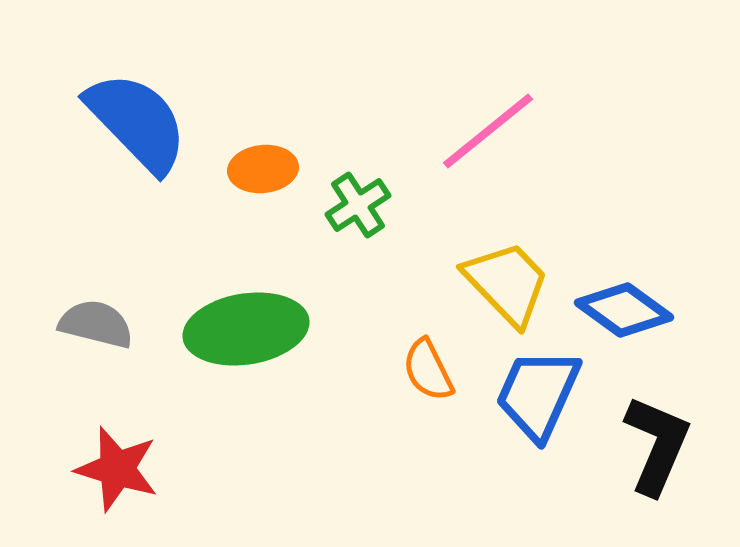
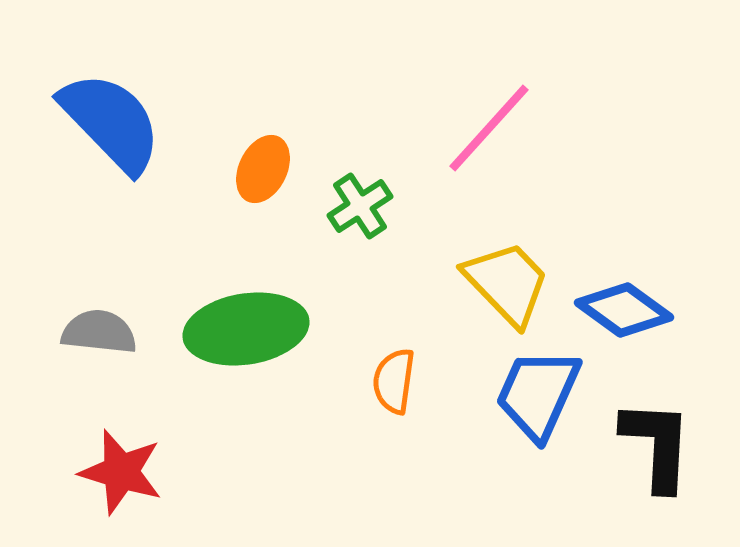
blue semicircle: moved 26 px left
pink line: moved 1 px right, 3 px up; rotated 9 degrees counterclockwise
orange ellipse: rotated 58 degrees counterclockwise
green cross: moved 2 px right, 1 px down
gray semicircle: moved 3 px right, 8 px down; rotated 8 degrees counterclockwise
orange semicircle: moved 34 px left, 11 px down; rotated 34 degrees clockwise
black L-shape: rotated 20 degrees counterclockwise
red star: moved 4 px right, 3 px down
